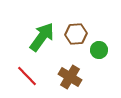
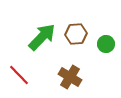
green arrow: rotated 8 degrees clockwise
green circle: moved 7 px right, 6 px up
red line: moved 8 px left, 1 px up
